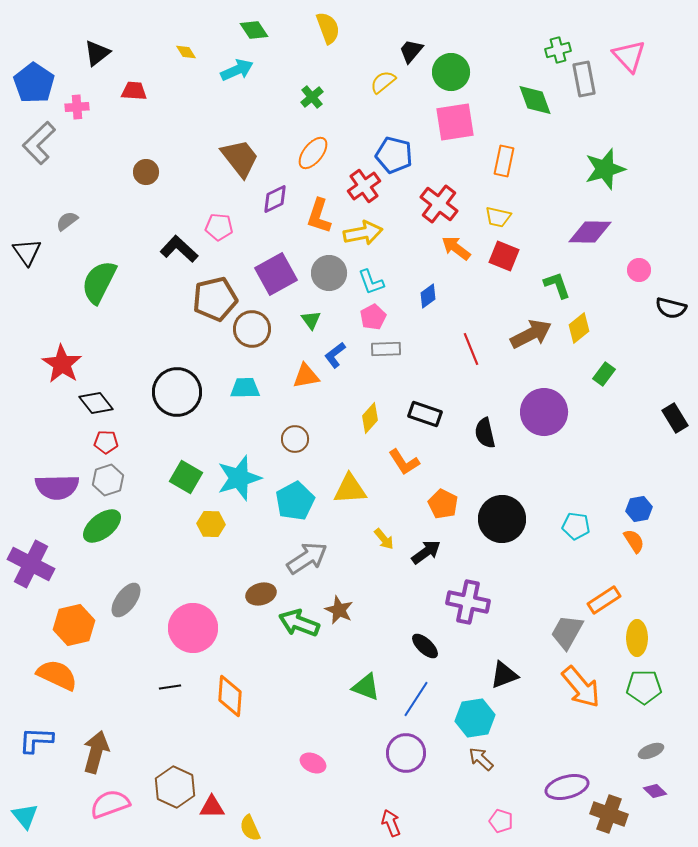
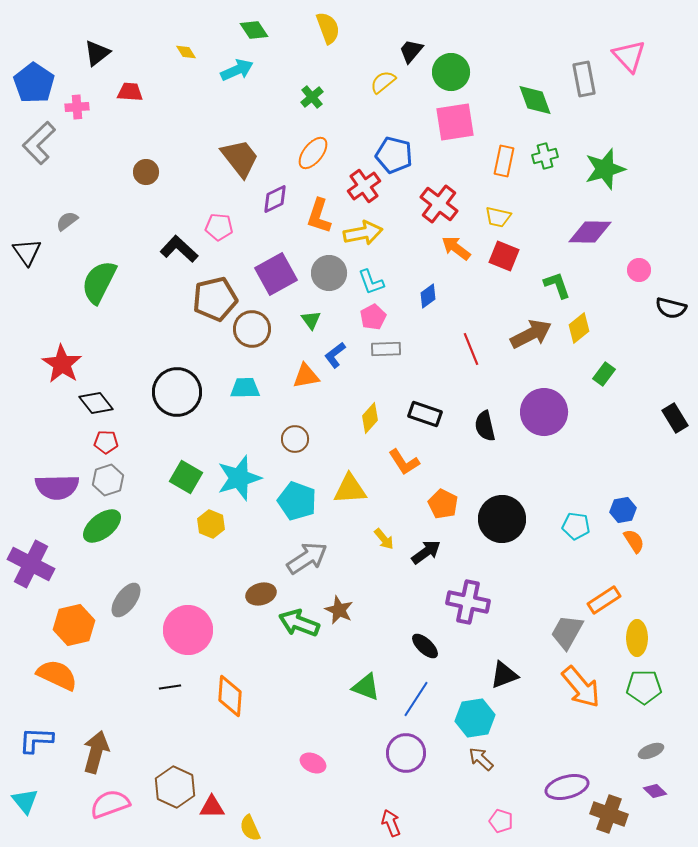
green cross at (558, 50): moved 13 px left, 106 px down
red trapezoid at (134, 91): moved 4 px left, 1 px down
black semicircle at (485, 433): moved 7 px up
cyan pentagon at (295, 501): moved 2 px right; rotated 24 degrees counterclockwise
blue hexagon at (639, 509): moved 16 px left, 1 px down
yellow hexagon at (211, 524): rotated 20 degrees clockwise
pink circle at (193, 628): moved 5 px left, 2 px down
cyan triangle at (25, 816): moved 15 px up
